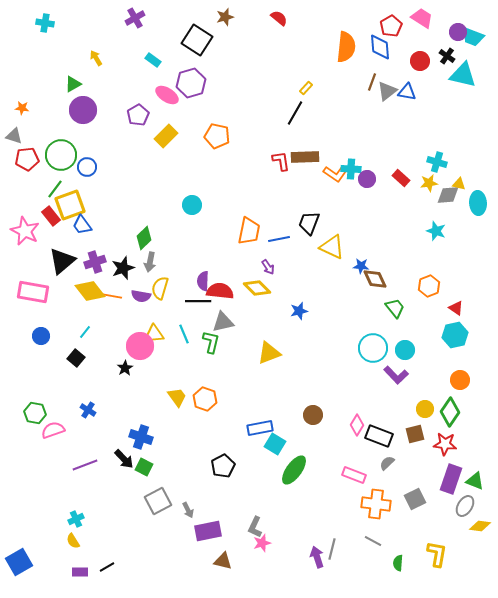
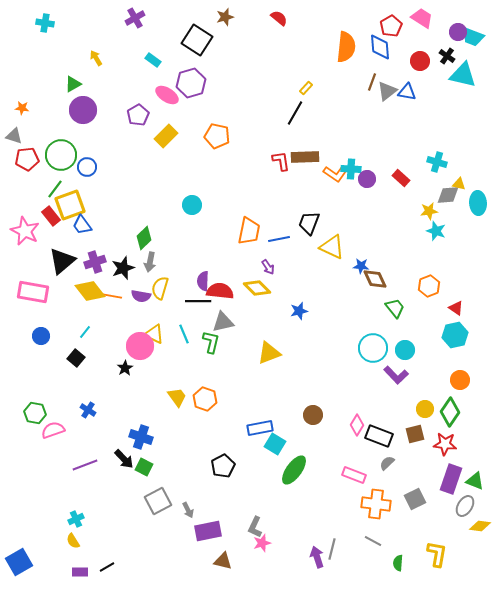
yellow star at (429, 183): moved 28 px down
yellow triangle at (154, 334): rotated 30 degrees clockwise
